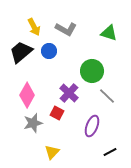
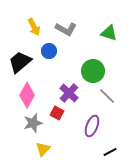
black trapezoid: moved 1 px left, 10 px down
green circle: moved 1 px right
yellow triangle: moved 9 px left, 3 px up
